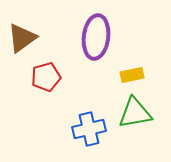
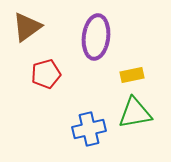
brown triangle: moved 5 px right, 11 px up
red pentagon: moved 3 px up
